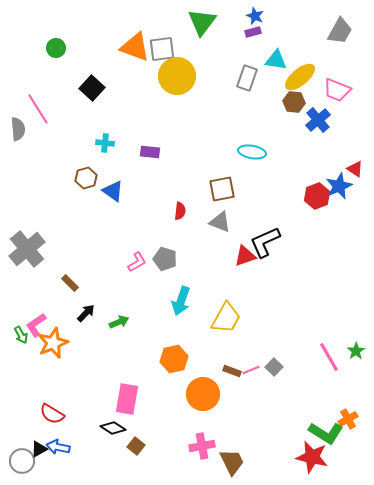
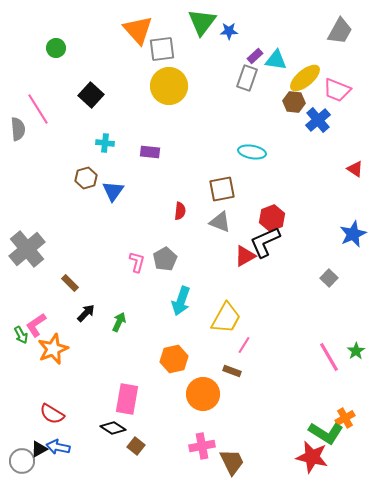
blue star at (255, 16): moved 26 px left, 15 px down; rotated 24 degrees counterclockwise
purple rectangle at (253, 32): moved 2 px right, 24 px down; rotated 28 degrees counterclockwise
orange triangle at (135, 47): moved 3 px right, 17 px up; rotated 28 degrees clockwise
yellow circle at (177, 76): moved 8 px left, 10 px down
yellow ellipse at (300, 77): moved 5 px right, 1 px down
black square at (92, 88): moved 1 px left, 7 px down
blue star at (339, 186): moved 14 px right, 48 px down
blue triangle at (113, 191): rotated 30 degrees clockwise
red hexagon at (317, 196): moved 45 px left, 22 px down
red triangle at (245, 256): rotated 10 degrees counterclockwise
gray pentagon at (165, 259): rotated 25 degrees clockwise
pink L-shape at (137, 262): rotated 45 degrees counterclockwise
green arrow at (119, 322): rotated 42 degrees counterclockwise
orange star at (53, 343): moved 6 px down
gray square at (274, 367): moved 55 px right, 89 px up
pink line at (251, 370): moved 7 px left, 25 px up; rotated 36 degrees counterclockwise
orange cross at (348, 419): moved 3 px left, 1 px up
